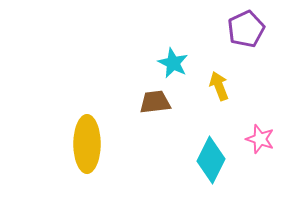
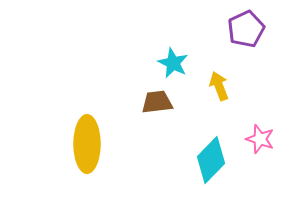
brown trapezoid: moved 2 px right
cyan diamond: rotated 18 degrees clockwise
